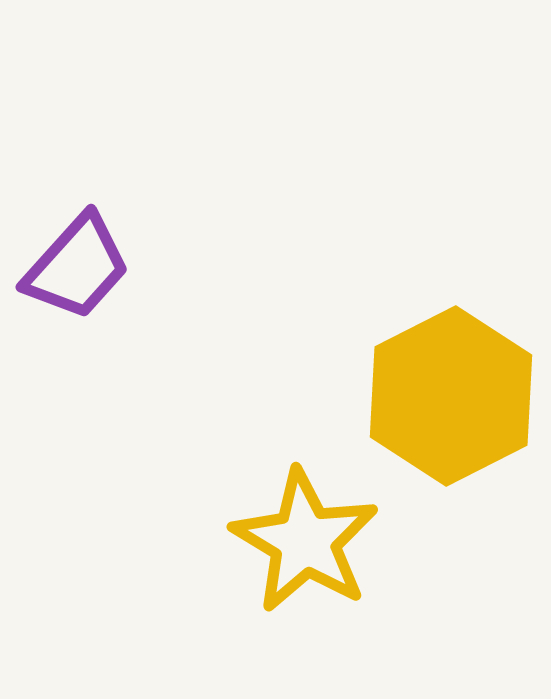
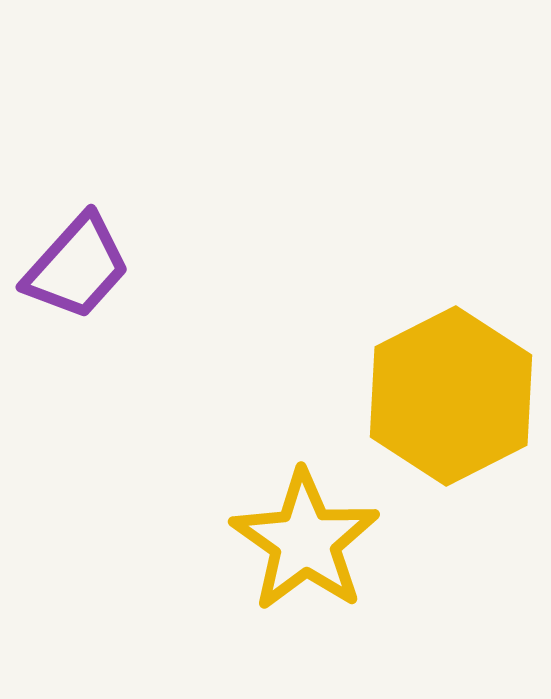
yellow star: rotated 4 degrees clockwise
